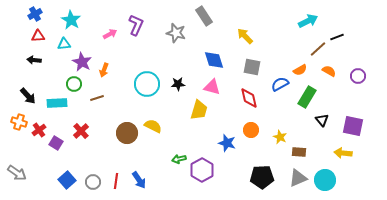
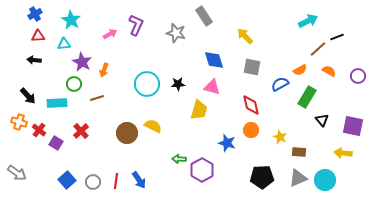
red diamond at (249, 98): moved 2 px right, 7 px down
red cross at (39, 130): rotated 16 degrees counterclockwise
green arrow at (179, 159): rotated 16 degrees clockwise
